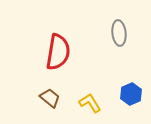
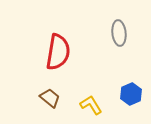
yellow L-shape: moved 1 px right, 2 px down
